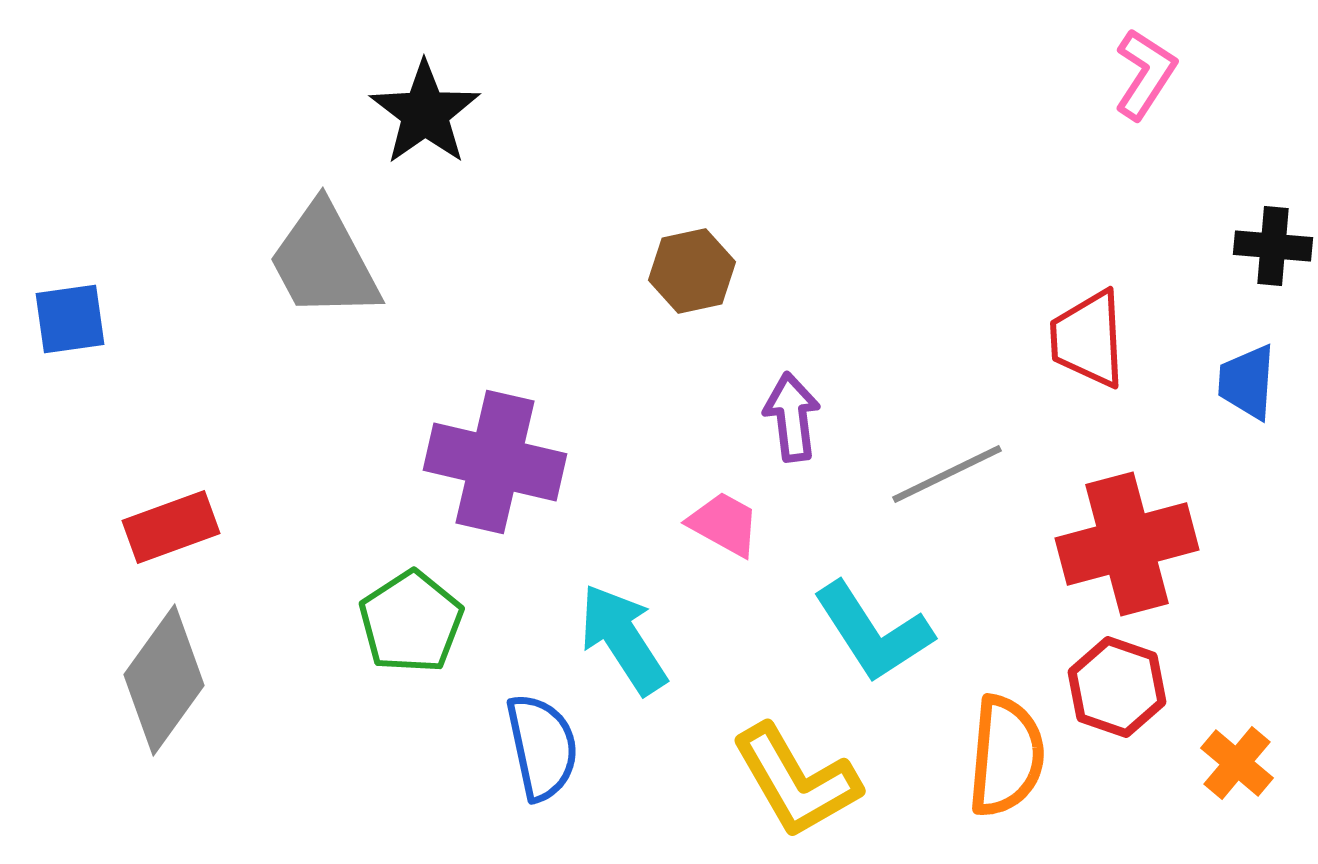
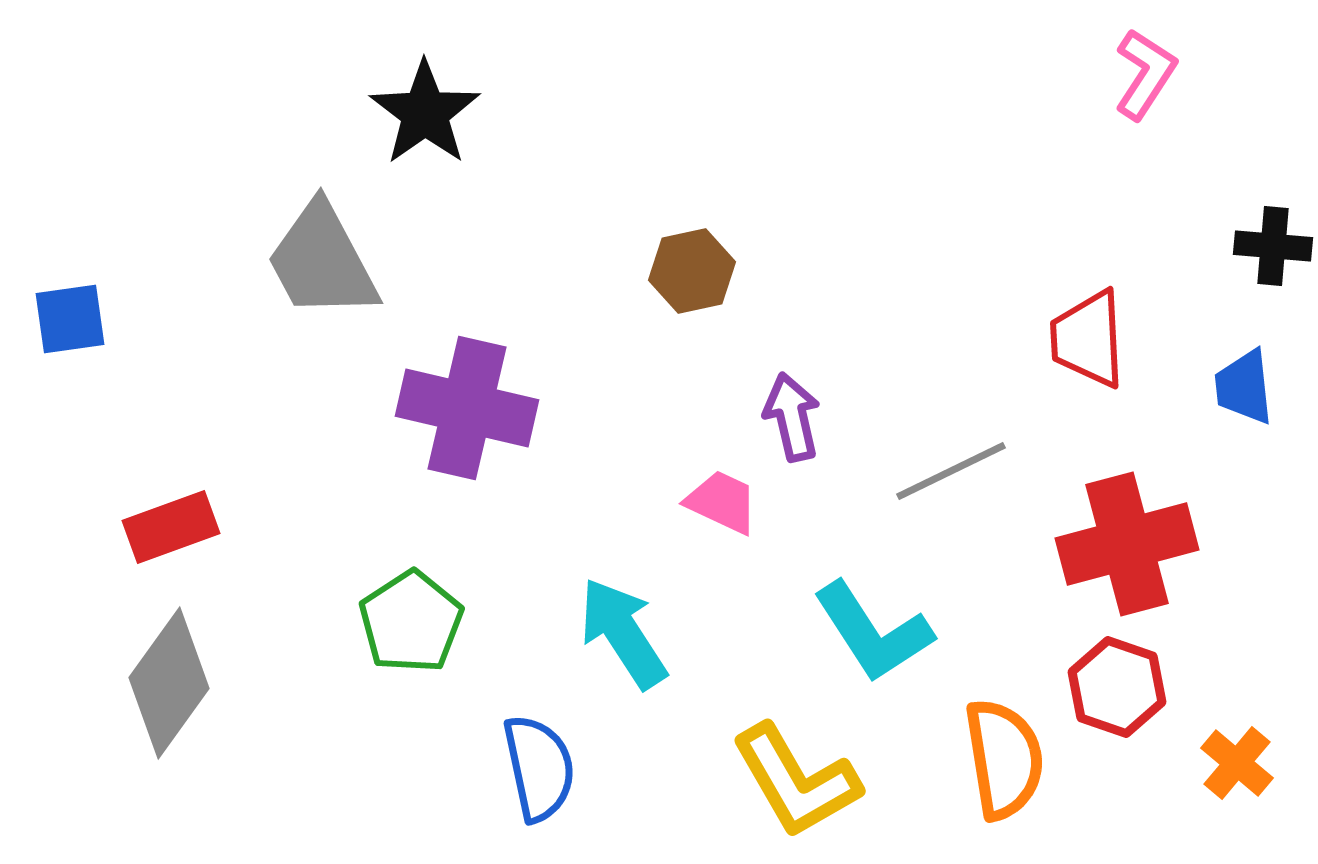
gray trapezoid: moved 2 px left
blue trapezoid: moved 3 px left, 5 px down; rotated 10 degrees counterclockwise
purple arrow: rotated 6 degrees counterclockwise
purple cross: moved 28 px left, 54 px up
gray line: moved 4 px right, 3 px up
pink trapezoid: moved 2 px left, 22 px up; rotated 4 degrees counterclockwise
cyan arrow: moved 6 px up
gray diamond: moved 5 px right, 3 px down
blue semicircle: moved 3 px left, 21 px down
orange semicircle: moved 2 px left, 3 px down; rotated 14 degrees counterclockwise
